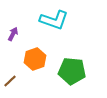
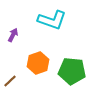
cyan L-shape: moved 2 px left
purple arrow: moved 1 px down
orange hexagon: moved 3 px right, 4 px down
